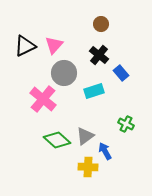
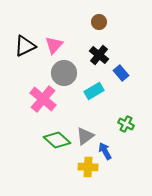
brown circle: moved 2 px left, 2 px up
cyan rectangle: rotated 12 degrees counterclockwise
